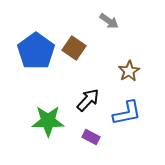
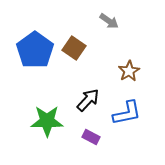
blue pentagon: moved 1 px left, 1 px up
green star: moved 1 px left
